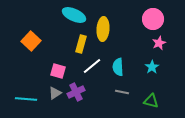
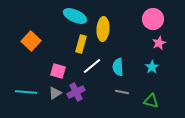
cyan ellipse: moved 1 px right, 1 px down
cyan line: moved 7 px up
